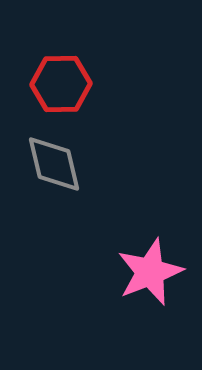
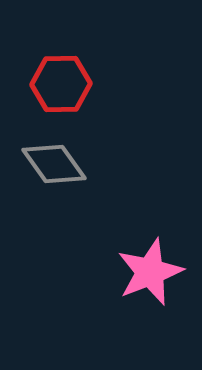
gray diamond: rotated 22 degrees counterclockwise
